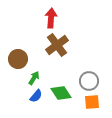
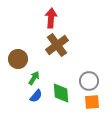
green diamond: rotated 30 degrees clockwise
